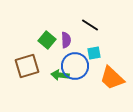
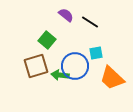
black line: moved 3 px up
purple semicircle: moved 25 px up; rotated 49 degrees counterclockwise
cyan square: moved 2 px right
brown square: moved 9 px right
